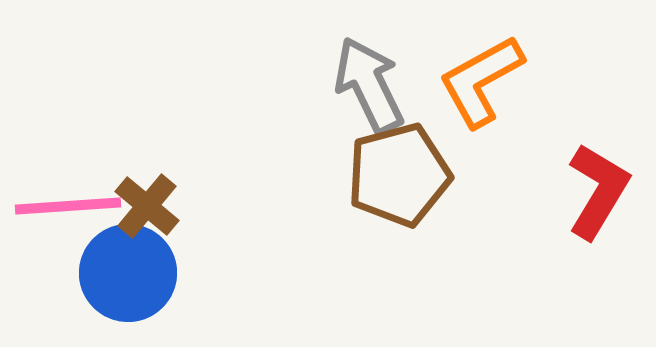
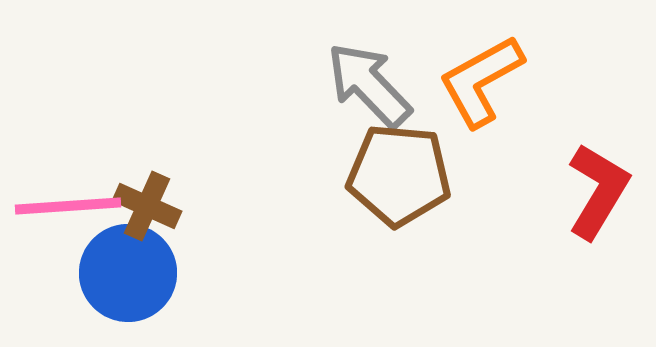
gray arrow: rotated 18 degrees counterclockwise
brown pentagon: rotated 20 degrees clockwise
brown cross: rotated 16 degrees counterclockwise
